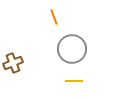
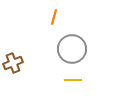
orange line: rotated 35 degrees clockwise
yellow line: moved 1 px left, 1 px up
